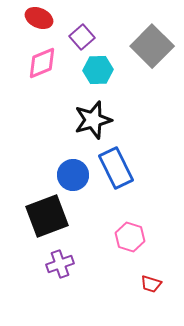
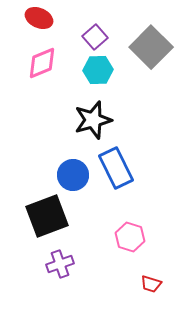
purple square: moved 13 px right
gray square: moved 1 px left, 1 px down
